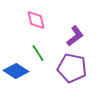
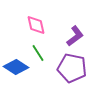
pink diamond: moved 5 px down
blue diamond: moved 4 px up
